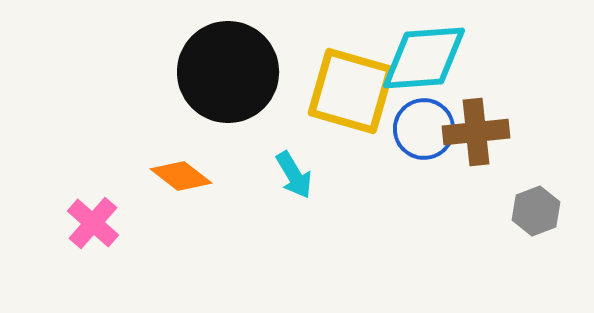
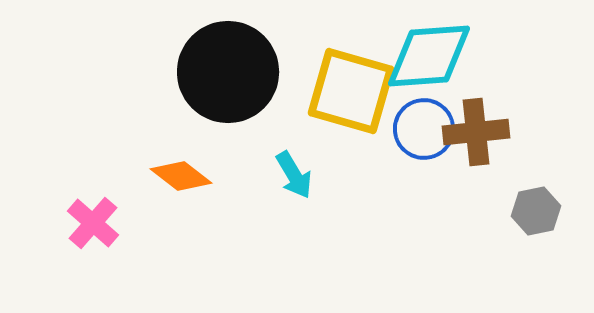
cyan diamond: moved 5 px right, 2 px up
gray hexagon: rotated 9 degrees clockwise
